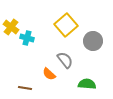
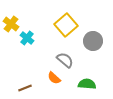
yellow cross: moved 3 px up
cyan cross: rotated 24 degrees clockwise
gray semicircle: rotated 12 degrees counterclockwise
orange semicircle: moved 5 px right, 4 px down
brown line: rotated 32 degrees counterclockwise
